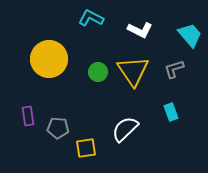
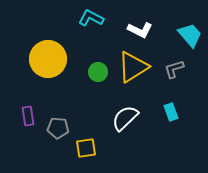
yellow circle: moved 1 px left
yellow triangle: moved 4 px up; rotated 32 degrees clockwise
white semicircle: moved 11 px up
